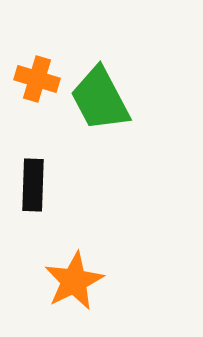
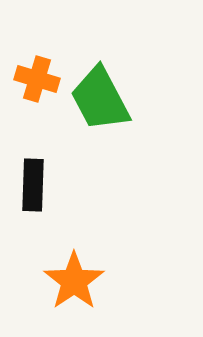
orange star: rotated 8 degrees counterclockwise
